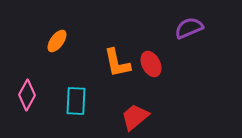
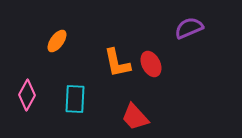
cyan rectangle: moved 1 px left, 2 px up
red trapezoid: rotated 92 degrees counterclockwise
